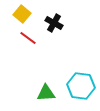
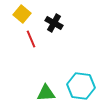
red line: moved 3 px right, 1 px down; rotated 30 degrees clockwise
